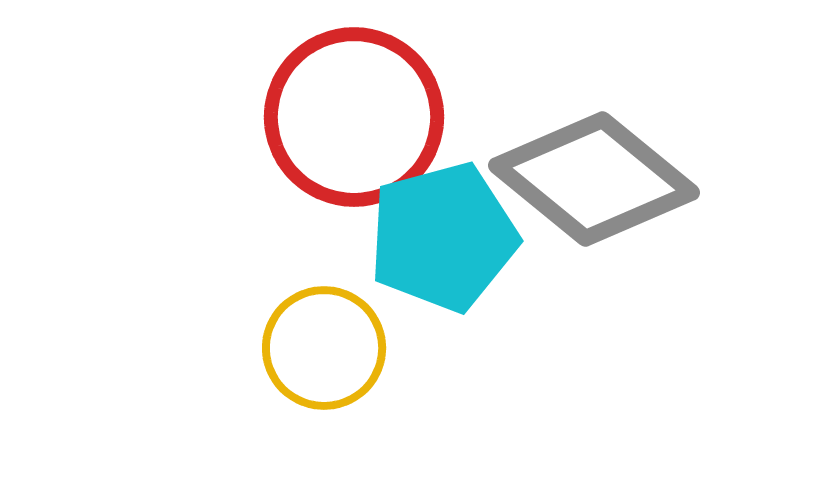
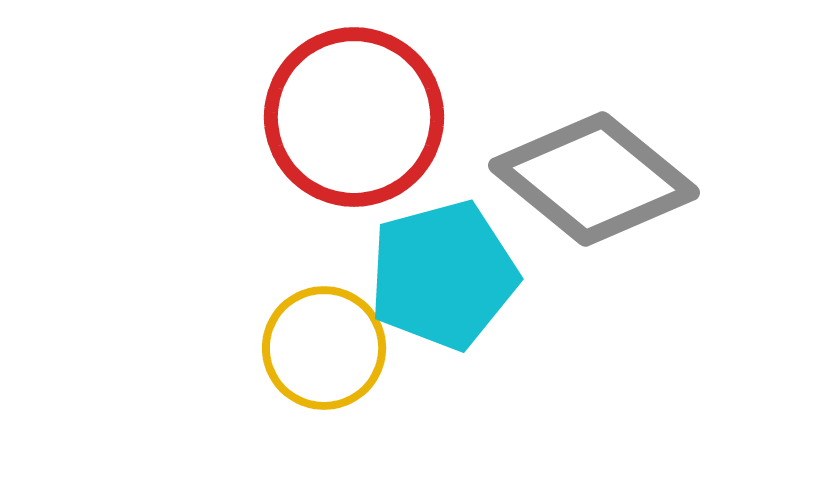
cyan pentagon: moved 38 px down
